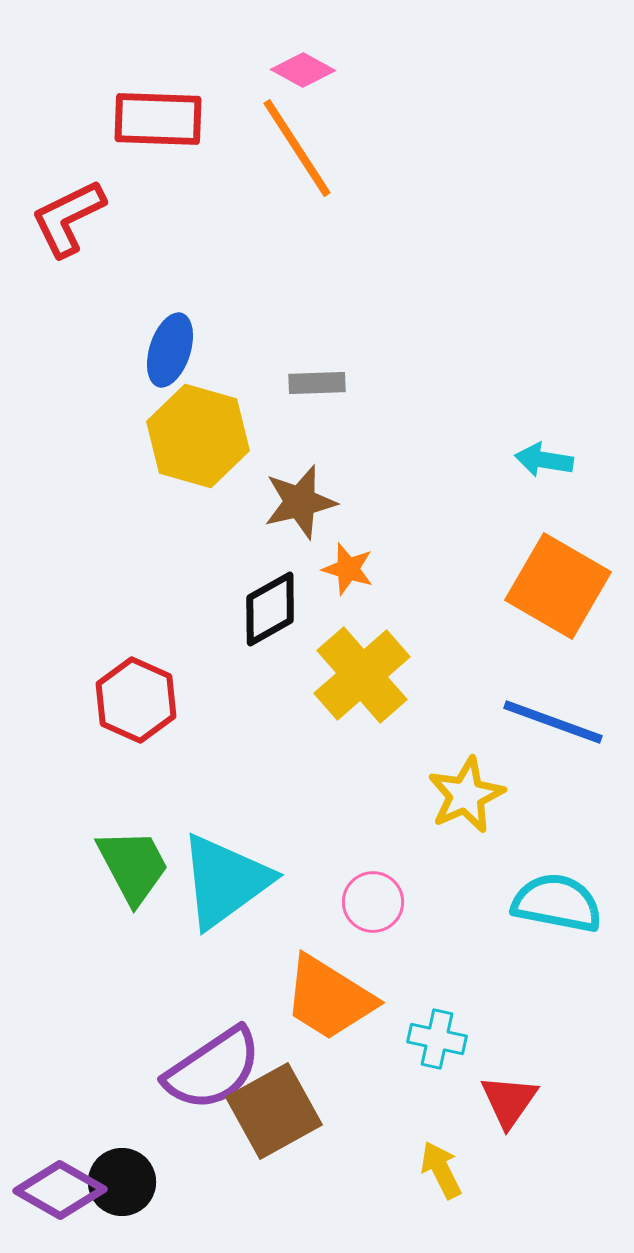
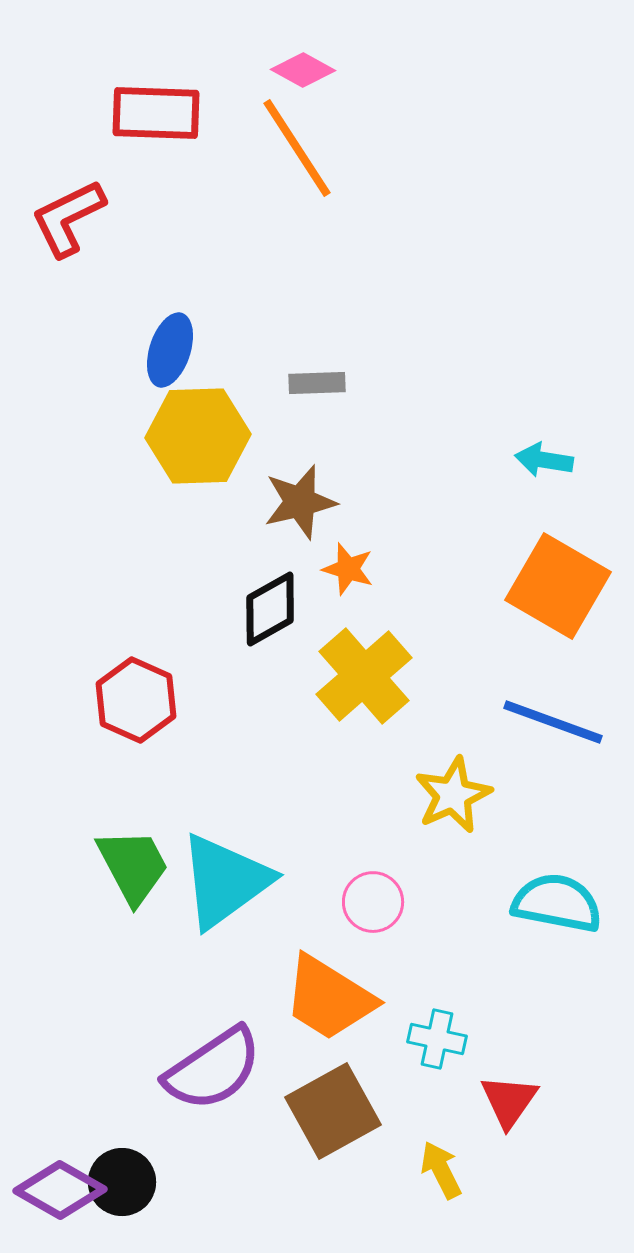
red rectangle: moved 2 px left, 6 px up
yellow hexagon: rotated 18 degrees counterclockwise
yellow cross: moved 2 px right, 1 px down
yellow star: moved 13 px left
brown square: moved 59 px right
